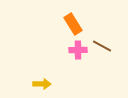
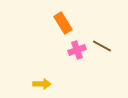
orange rectangle: moved 10 px left, 1 px up
pink cross: moved 1 px left; rotated 18 degrees counterclockwise
